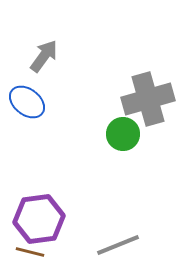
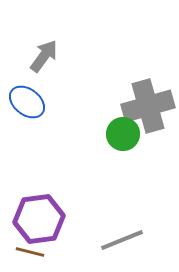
gray cross: moved 7 px down
gray line: moved 4 px right, 5 px up
